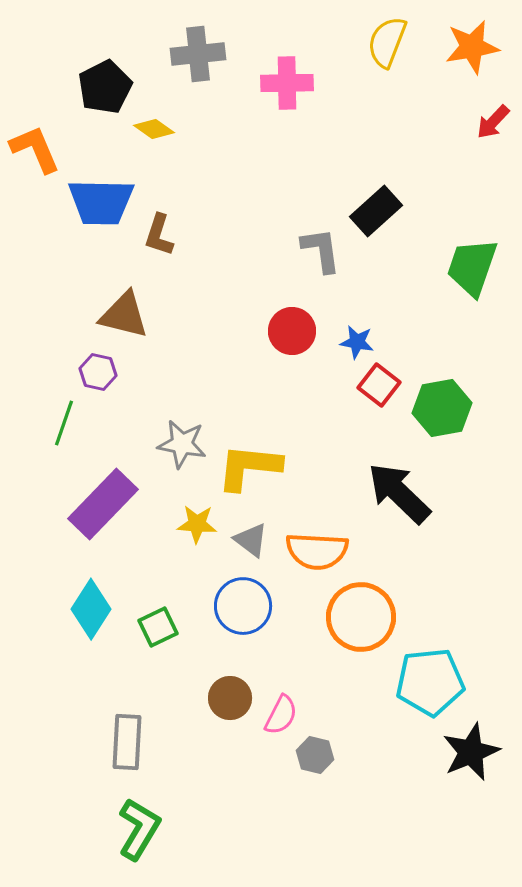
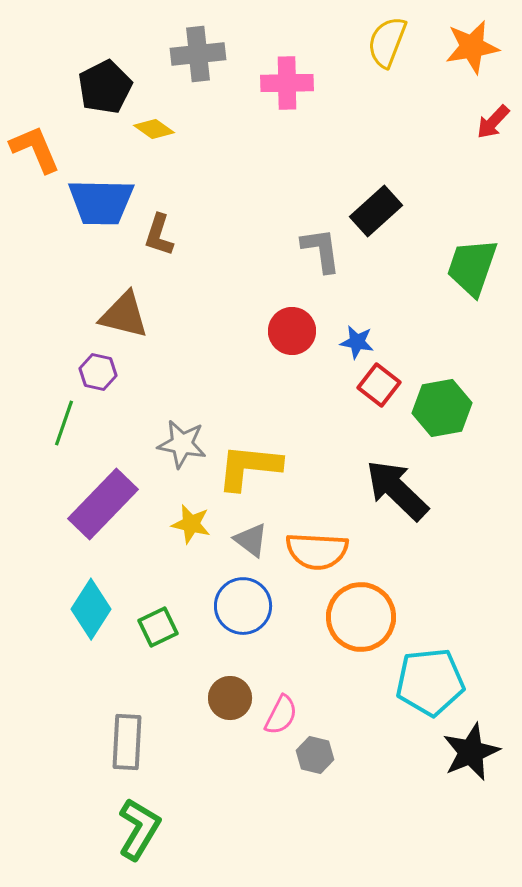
black arrow: moved 2 px left, 3 px up
yellow star: moved 6 px left; rotated 9 degrees clockwise
